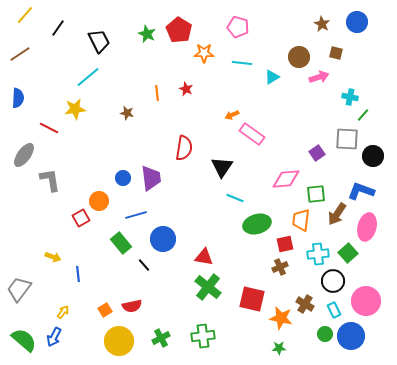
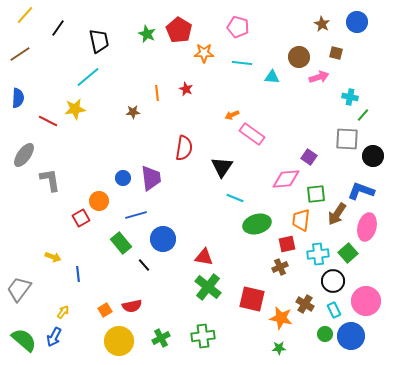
black trapezoid at (99, 41): rotated 15 degrees clockwise
cyan triangle at (272, 77): rotated 35 degrees clockwise
brown star at (127, 113): moved 6 px right, 1 px up; rotated 16 degrees counterclockwise
red line at (49, 128): moved 1 px left, 7 px up
purple square at (317, 153): moved 8 px left, 4 px down; rotated 21 degrees counterclockwise
red square at (285, 244): moved 2 px right
